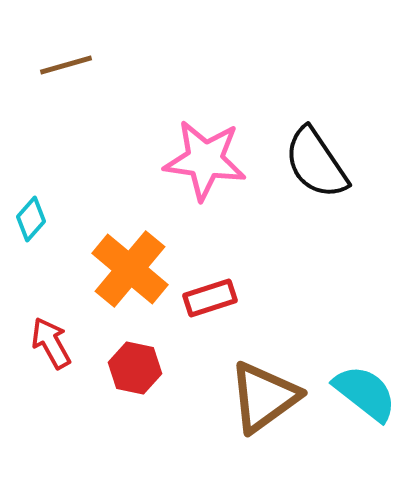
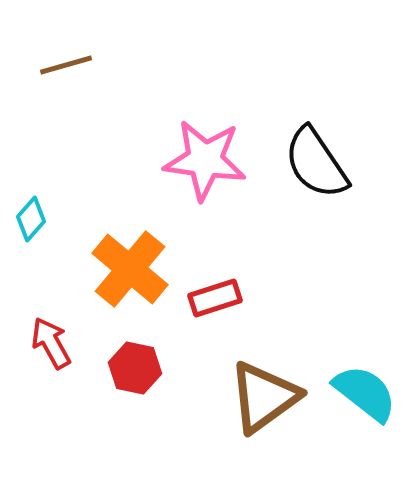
red rectangle: moved 5 px right
